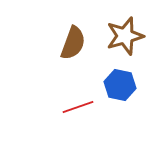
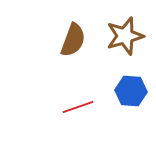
brown semicircle: moved 3 px up
blue hexagon: moved 11 px right, 6 px down; rotated 8 degrees counterclockwise
